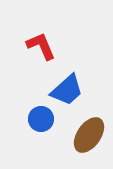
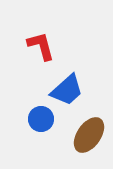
red L-shape: rotated 8 degrees clockwise
